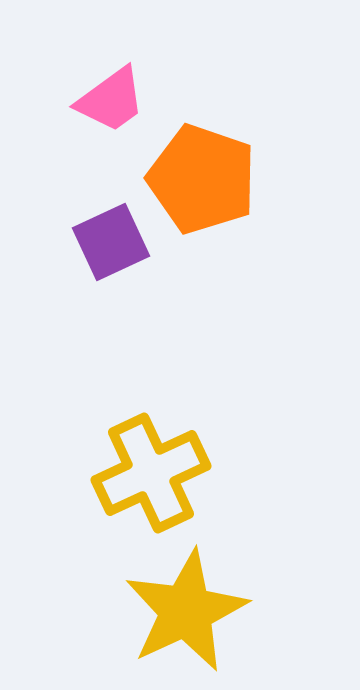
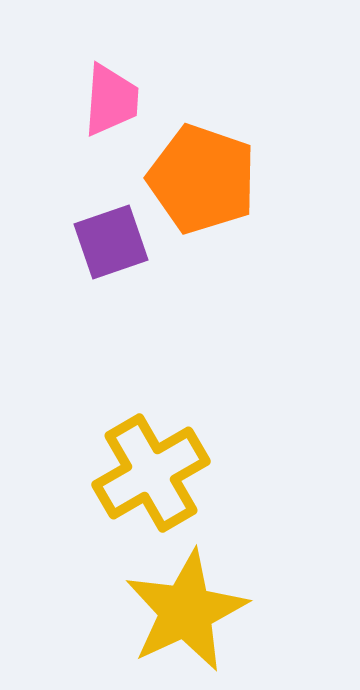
pink trapezoid: rotated 50 degrees counterclockwise
purple square: rotated 6 degrees clockwise
yellow cross: rotated 5 degrees counterclockwise
